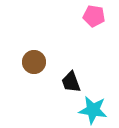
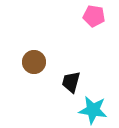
black trapezoid: rotated 35 degrees clockwise
